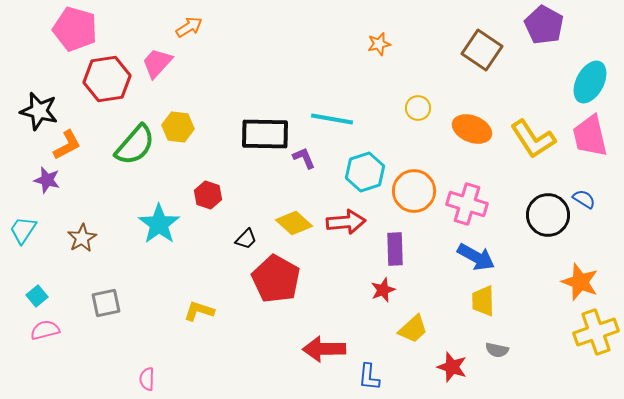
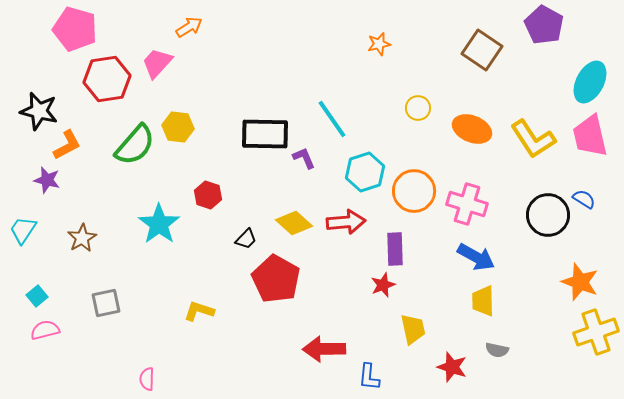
cyan line at (332, 119): rotated 45 degrees clockwise
red star at (383, 290): moved 5 px up
yellow trapezoid at (413, 329): rotated 60 degrees counterclockwise
